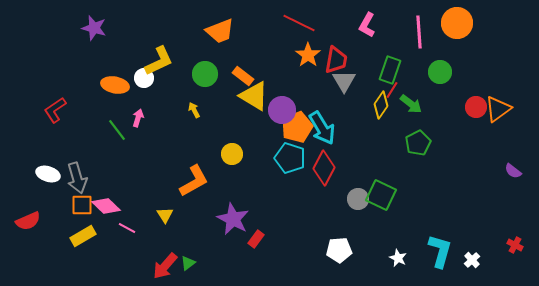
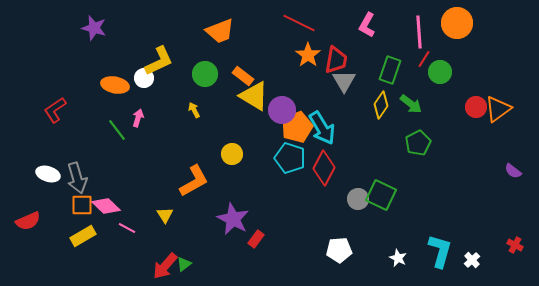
red line at (392, 90): moved 32 px right, 31 px up
green triangle at (188, 263): moved 4 px left, 1 px down
